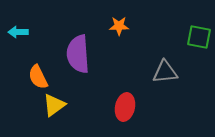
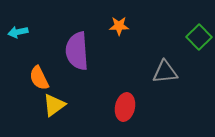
cyan arrow: rotated 12 degrees counterclockwise
green square: rotated 35 degrees clockwise
purple semicircle: moved 1 px left, 3 px up
orange semicircle: moved 1 px right, 1 px down
